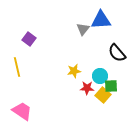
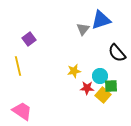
blue triangle: rotated 15 degrees counterclockwise
purple square: rotated 16 degrees clockwise
yellow line: moved 1 px right, 1 px up
